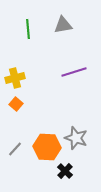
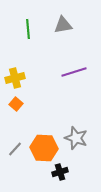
orange hexagon: moved 3 px left, 1 px down
black cross: moved 5 px left, 1 px down; rotated 28 degrees clockwise
